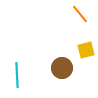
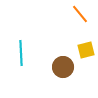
brown circle: moved 1 px right, 1 px up
cyan line: moved 4 px right, 22 px up
